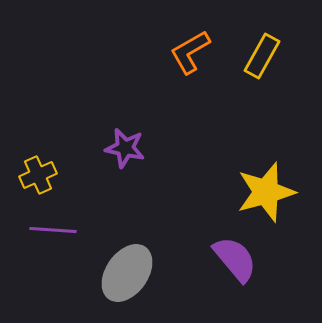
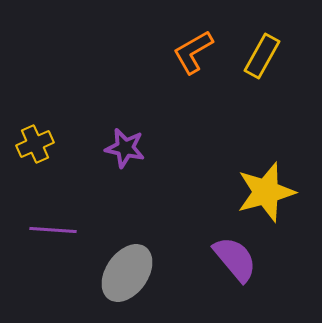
orange L-shape: moved 3 px right
yellow cross: moved 3 px left, 31 px up
